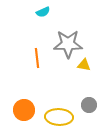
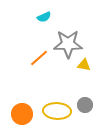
cyan semicircle: moved 1 px right, 5 px down
orange line: moved 2 px right; rotated 54 degrees clockwise
gray circle: moved 4 px left
orange circle: moved 2 px left, 4 px down
yellow ellipse: moved 2 px left, 6 px up
